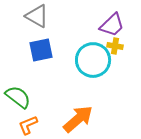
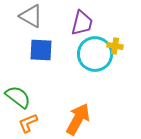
gray triangle: moved 6 px left
purple trapezoid: moved 30 px left, 2 px up; rotated 32 degrees counterclockwise
blue square: rotated 15 degrees clockwise
cyan circle: moved 2 px right, 6 px up
orange arrow: rotated 20 degrees counterclockwise
orange L-shape: moved 2 px up
